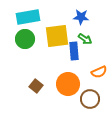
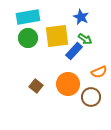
blue star: rotated 21 degrees clockwise
green circle: moved 3 px right, 1 px up
blue rectangle: rotated 48 degrees clockwise
brown circle: moved 1 px right, 2 px up
